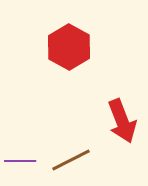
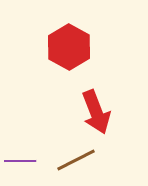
red arrow: moved 26 px left, 9 px up
brown line: moved 5 px right
